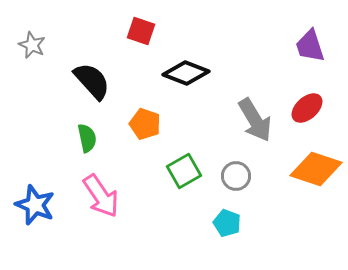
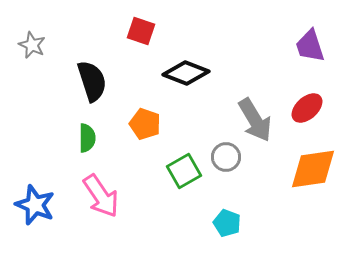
black semicircle: rotated 24 degrees clockwise
green semicircle: rotated 12 degrees clockwise
orange diamond: moved 3 px left; rotated 27 degrees counterclockwise
gray circle: moved 10 px left, 19 px up
